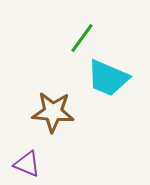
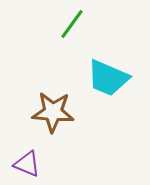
green line: moved 10 px left, 14 px up
